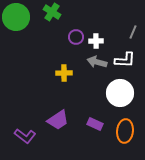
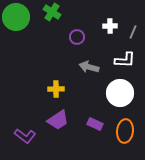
purple circle: moved 1 px right
white cross: moved 14 px right, 15 px up
gray arrow: moved 8 px left, 5 px down
yellow cross: moved 8 px left, 16 px down
